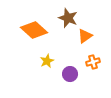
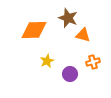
orange diamond: rotated 44 degrees counterclockwise
orange triangle: moved 2 px left, 1 px up; rotated 49 degrees clockwise
